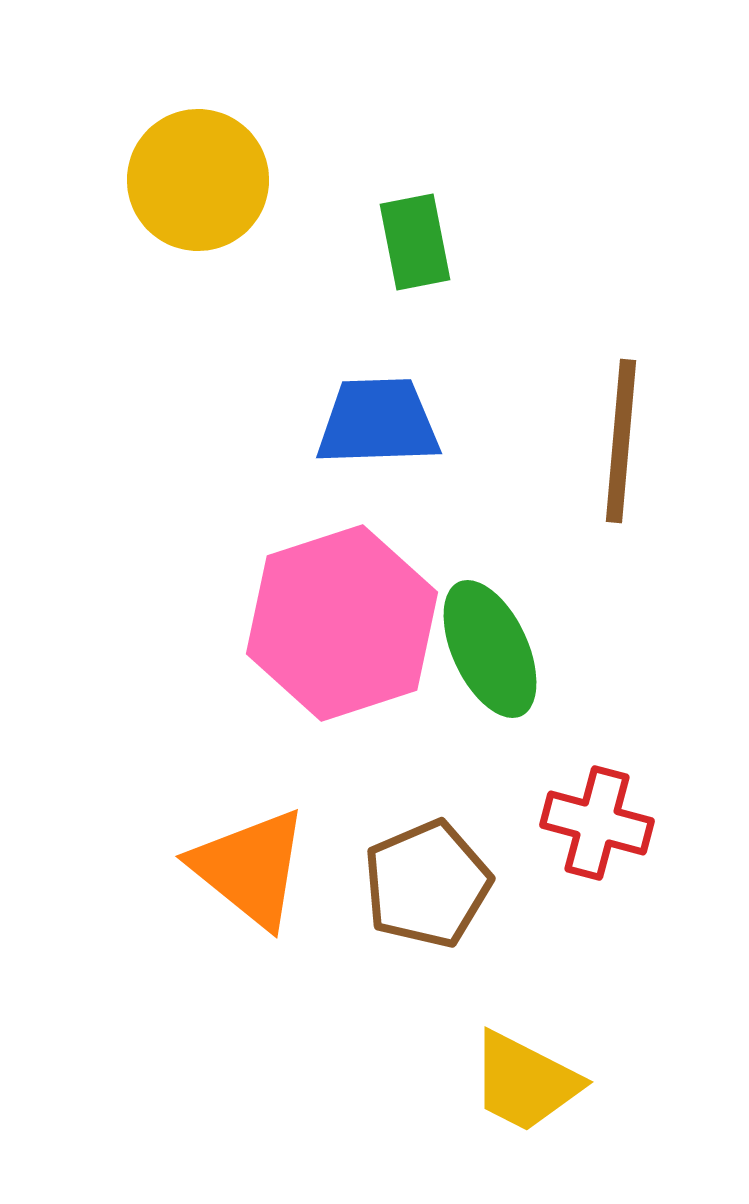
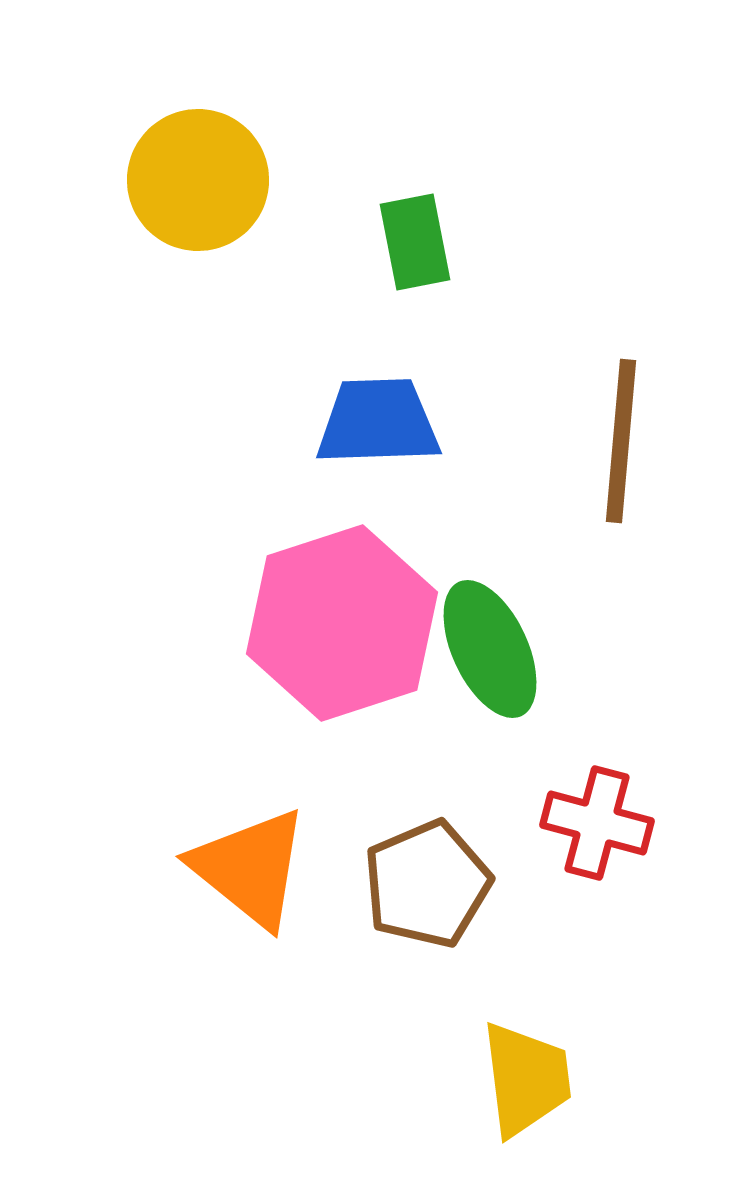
yellow trapezoid: moved 1 px right, 3 px up; rotated 124 degrees counterclockwise
